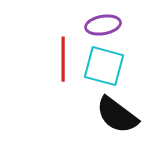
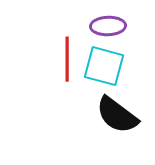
purple ellipse: moved 5 px right, 1 px down; rotated 8 degrees clockwise
red line: moved 4 px right
